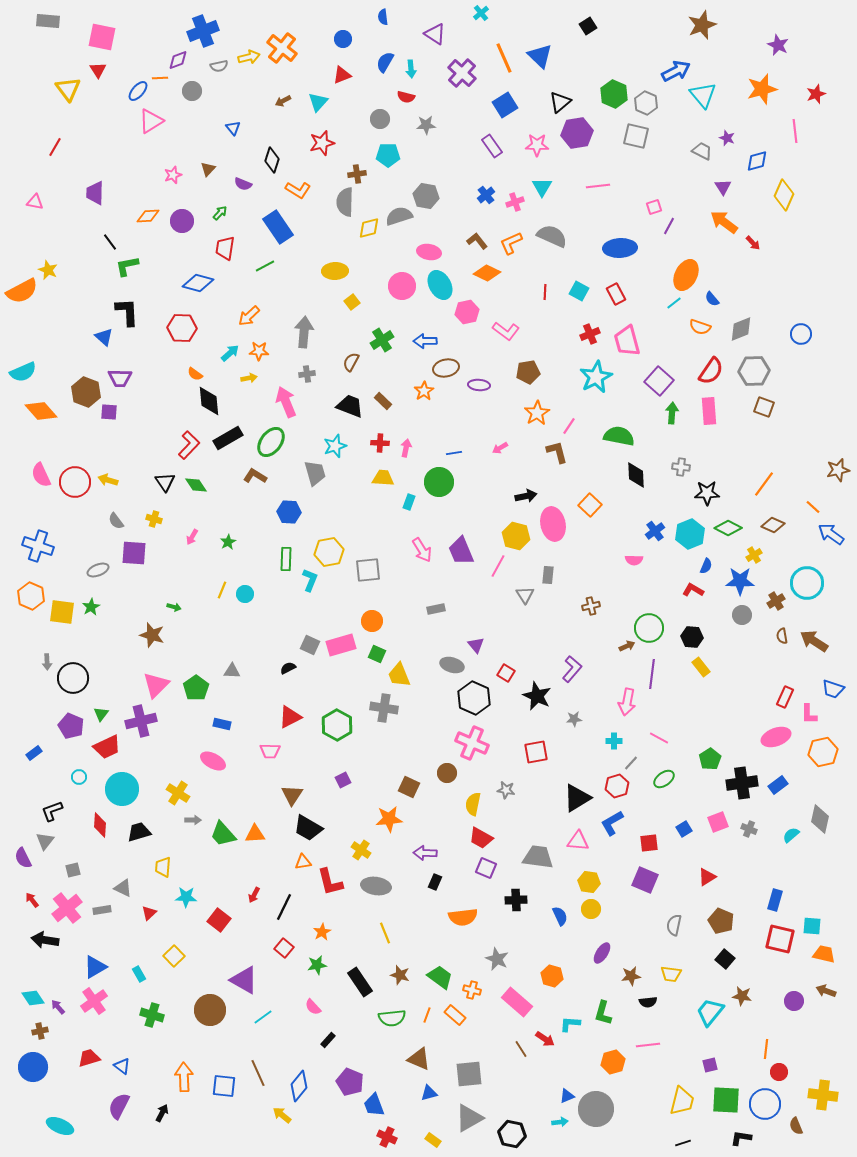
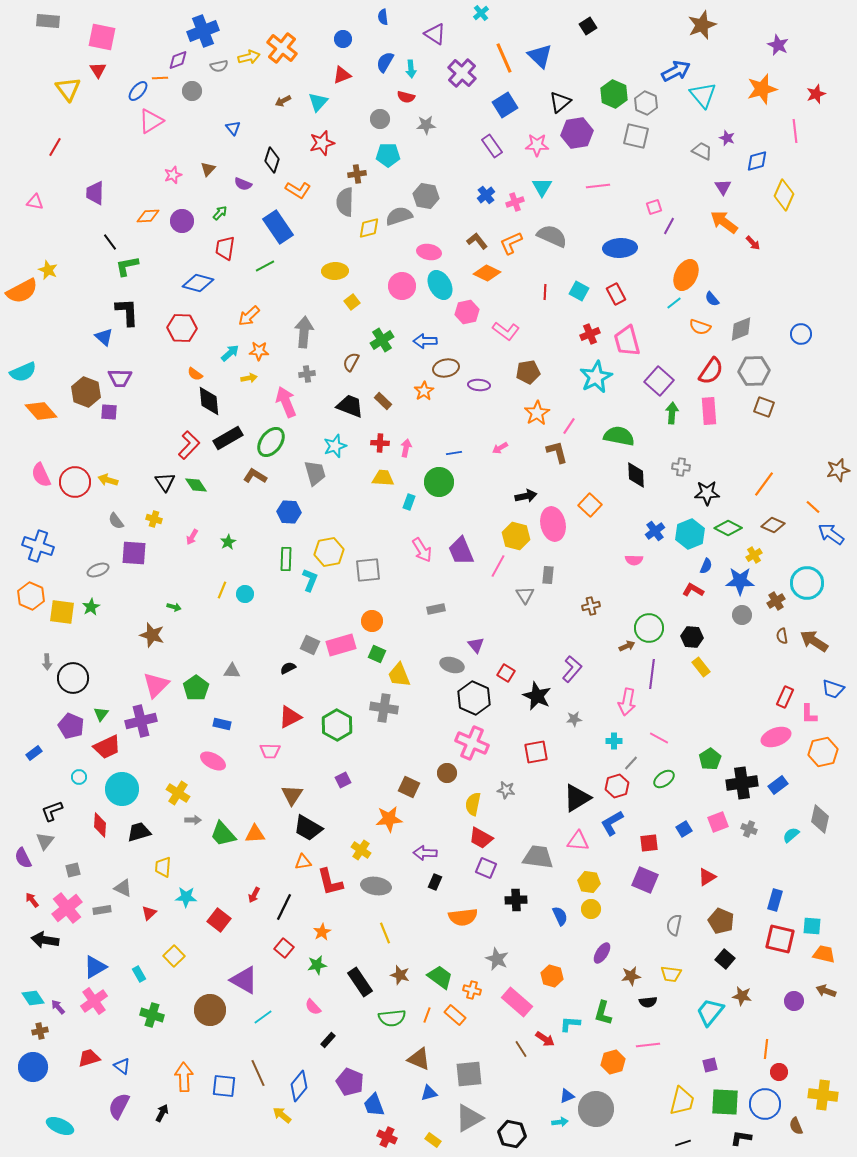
green square at (726, 1100): moved 1 px left, 2 px down
